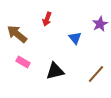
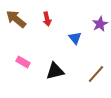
red arrow: rotated 32 degrees counterclockwise
brown arrow: moved 1 px left, 15 px up
